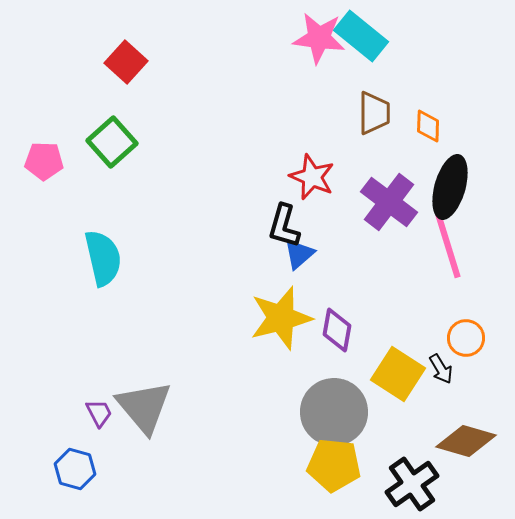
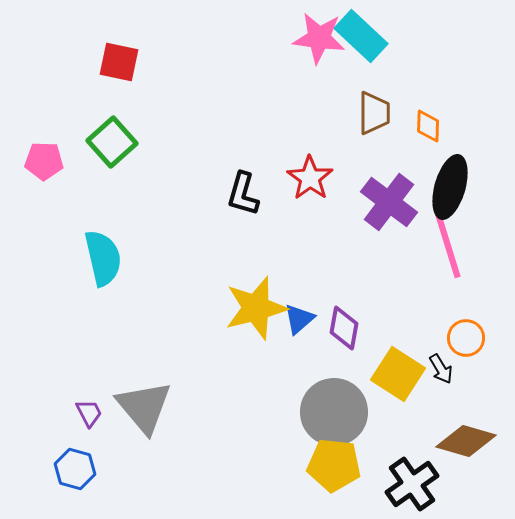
cyan rectangle: rotated 4 degrees clockwise
red square: moved 7 px left; rotated 30 degrees counterclockwise
red star: moved 2 px left, 1 px down; rotated 12 degrees clockwise
black L-shape: moved 41 px left, 32 px up
blue triangle: moved 65 px down
yellow star: moved 25 px left, 10 px up
purple diamond: moved 7 px right, 2 px up
purple trapezoid: moved 10 px left
